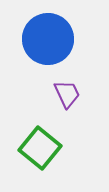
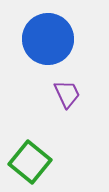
green square: moved 10 px left, 14 px down
